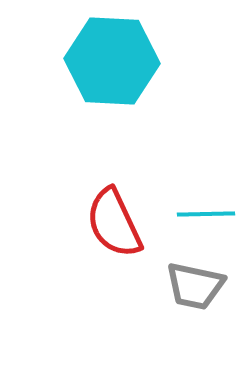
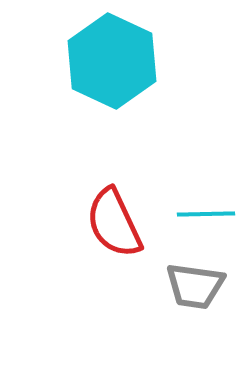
cyan hexagon: rotated 22 degrees clockwise
gray trapezoid: rotated 4 degrees counterclockwise
